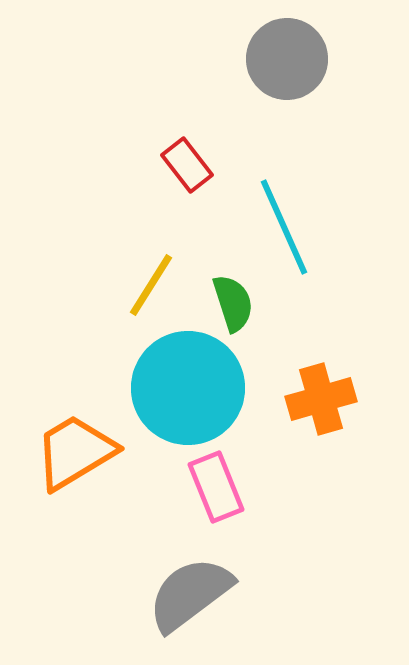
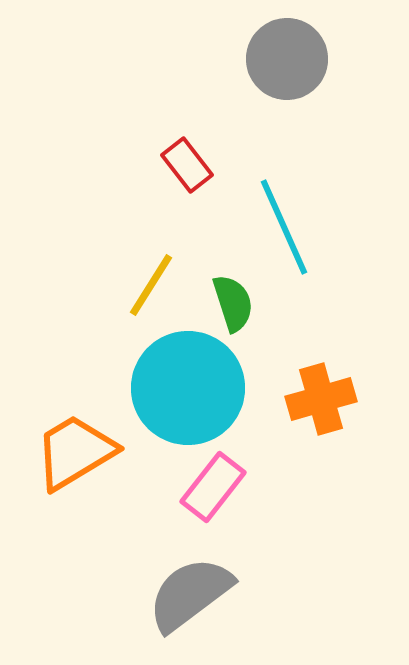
pink rectangle: moved 3 px left; rotated 60 degrees clockwise
